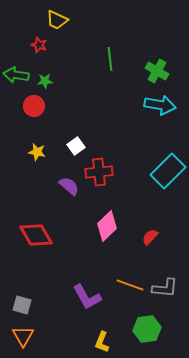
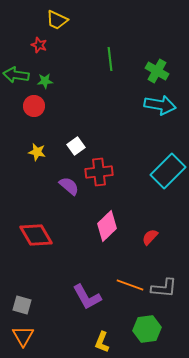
gray L-shape: moved 1 px left
